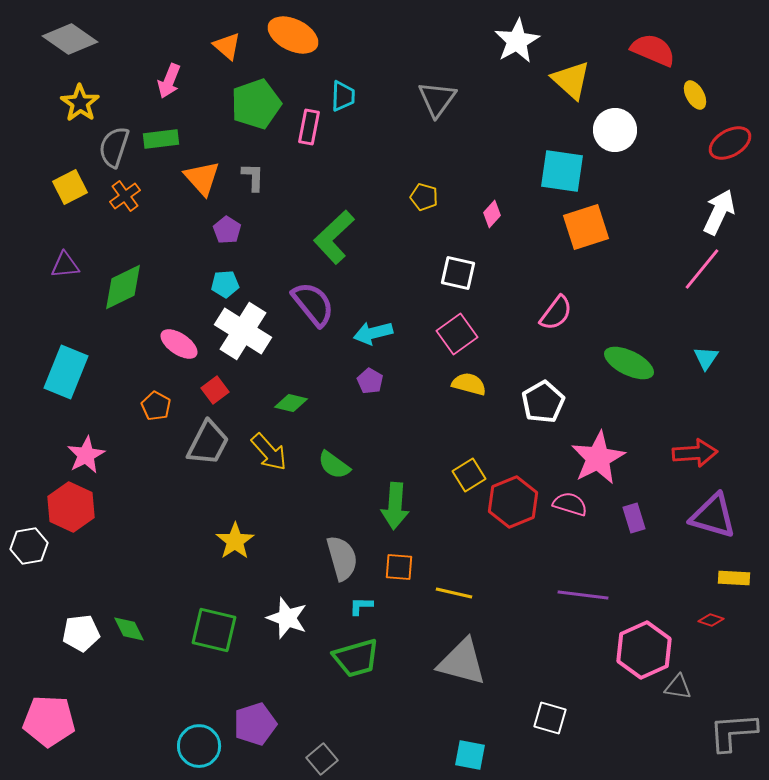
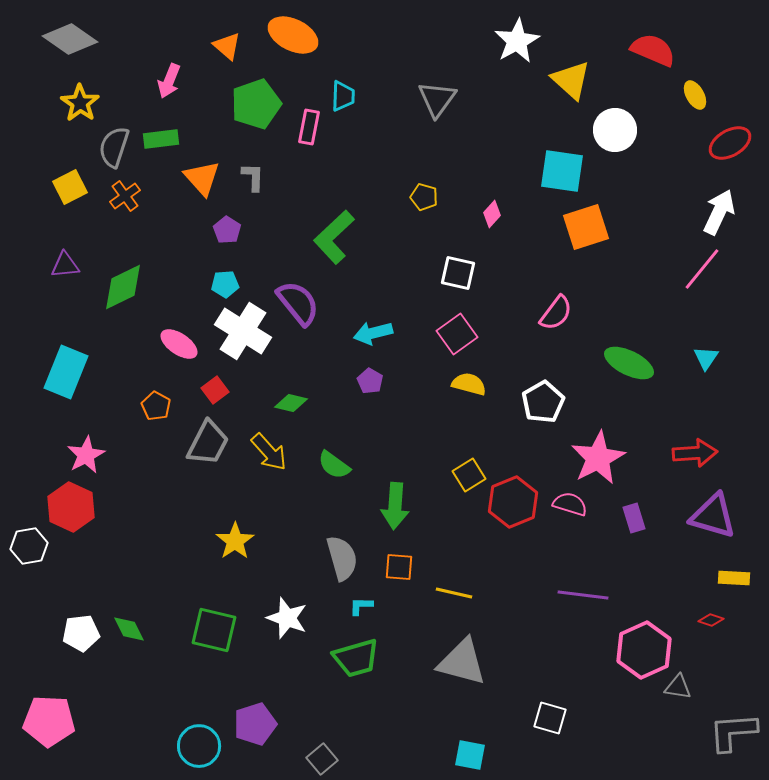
purple semicircle at (313, 304): moved 15 px left, 1 px up
